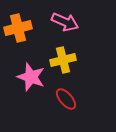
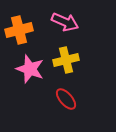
orange cross: moved 1 px right, 2 px down
yellow cross: moved 3 px right
pink star: moved 1 px left, 8 px up
